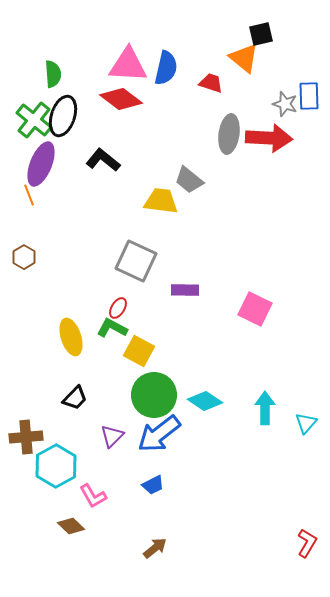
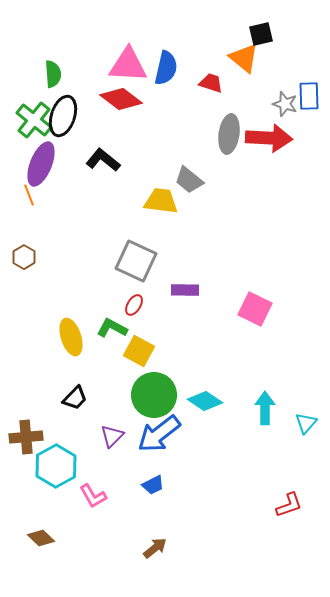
red ellipse: moved 16 px right, 3 px up
brown diamond: moved 30 px left, 12 px down
red L-shape: moved 18 px left, 38 px up; rotated 40 degrees clockwise
